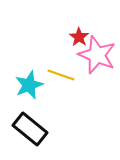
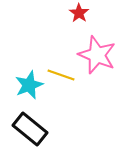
red star: moved 24 px up
